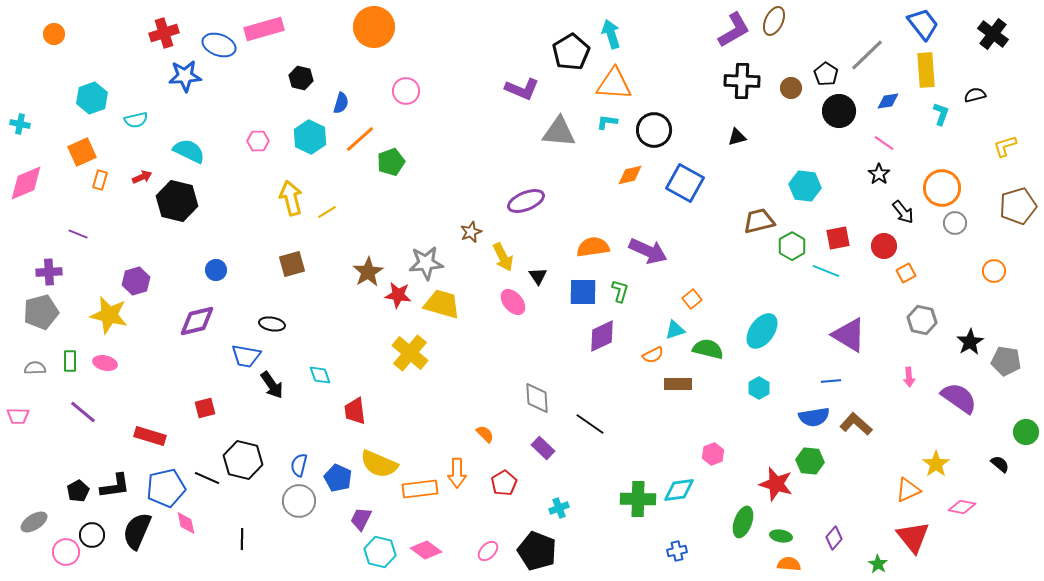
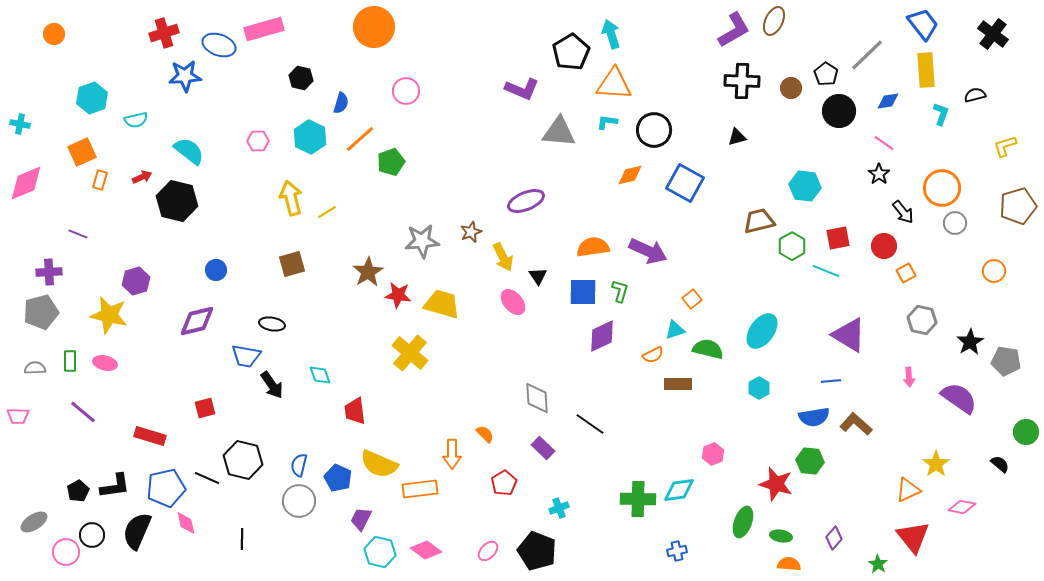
cyan semicircle at (189, 151): rotated 12 degrees clockwise
gray star at (426, 263): moved 4 px left, 22 px up
orange arrow at (457, 473): moved 5 px left, 19 px up
